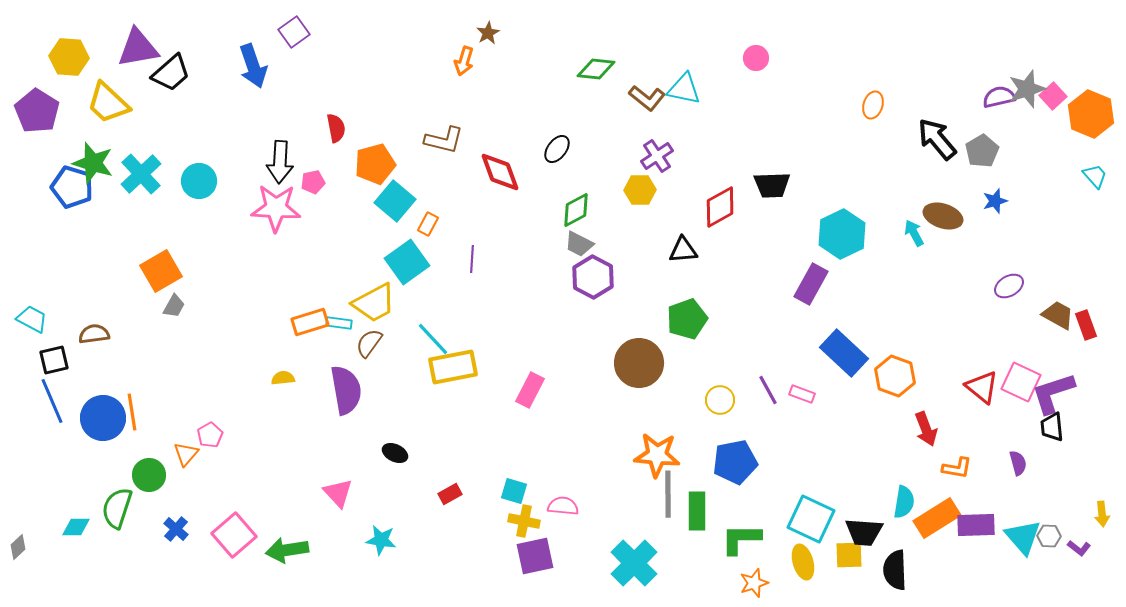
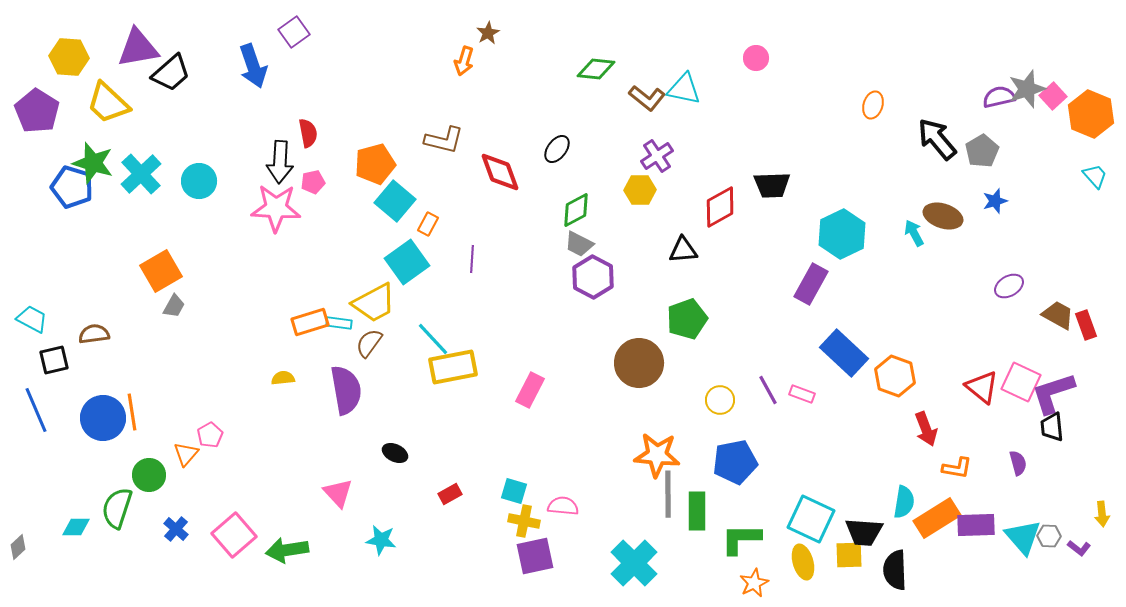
red semicircle at (336, 128): moved 28 px left, 5 px down
blue line at (52, 401): moved 16 px left, 9 px down
orange star at (754, 583): rotated 8 degrees counterclockwise
